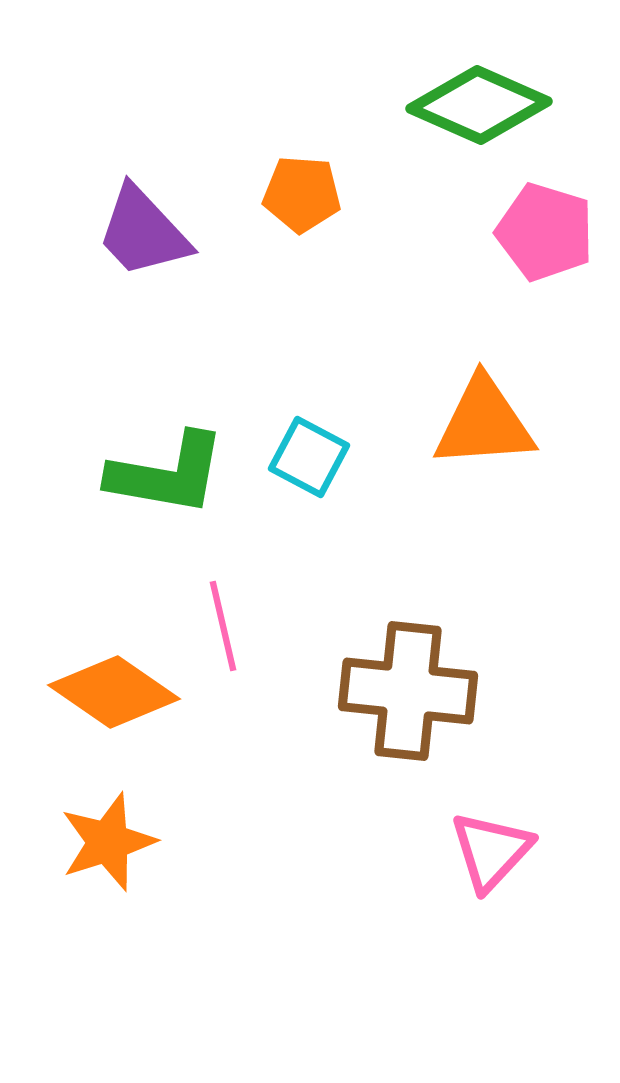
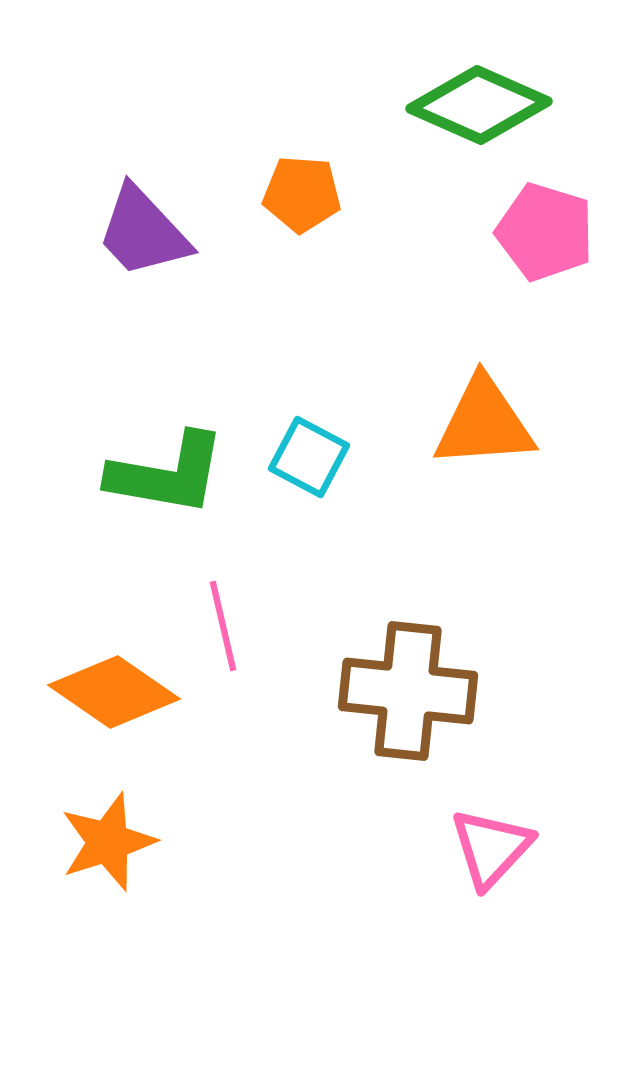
pink triangle: moved 3 px up
